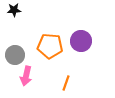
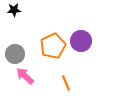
orange pentagon: moved 3 px right; rotated 30 degrees counterclockwise
gray circle: moved 1 px up
pink arrow: moved 1 px left; rotated 120 degrees clockwise
orange line: rotated 42 degrees counterclockwise
